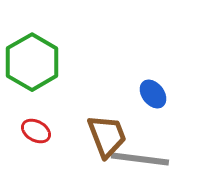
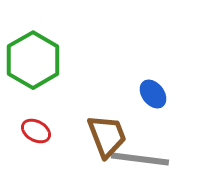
green hexagon: moved 1 px right, 2 px up
